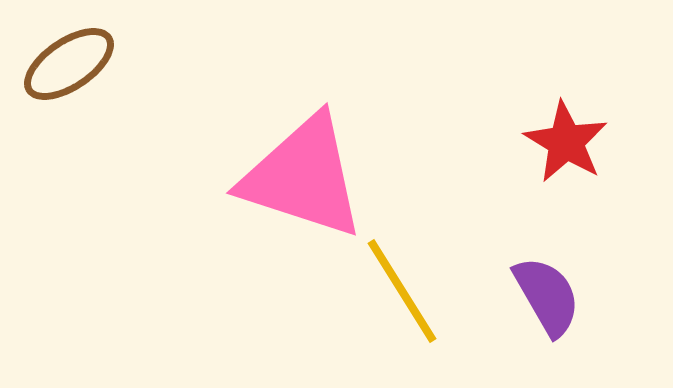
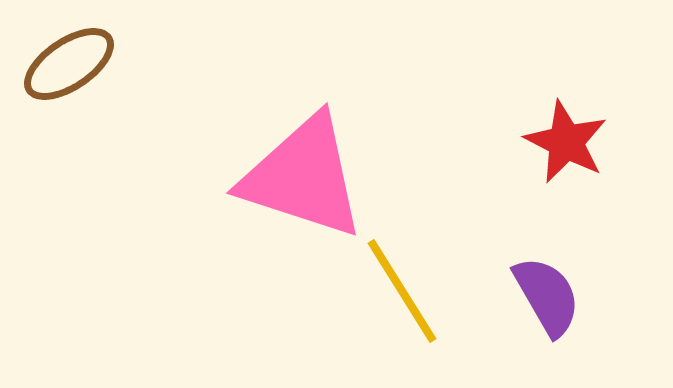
red star: rotated 4 degrees counterclockwise
